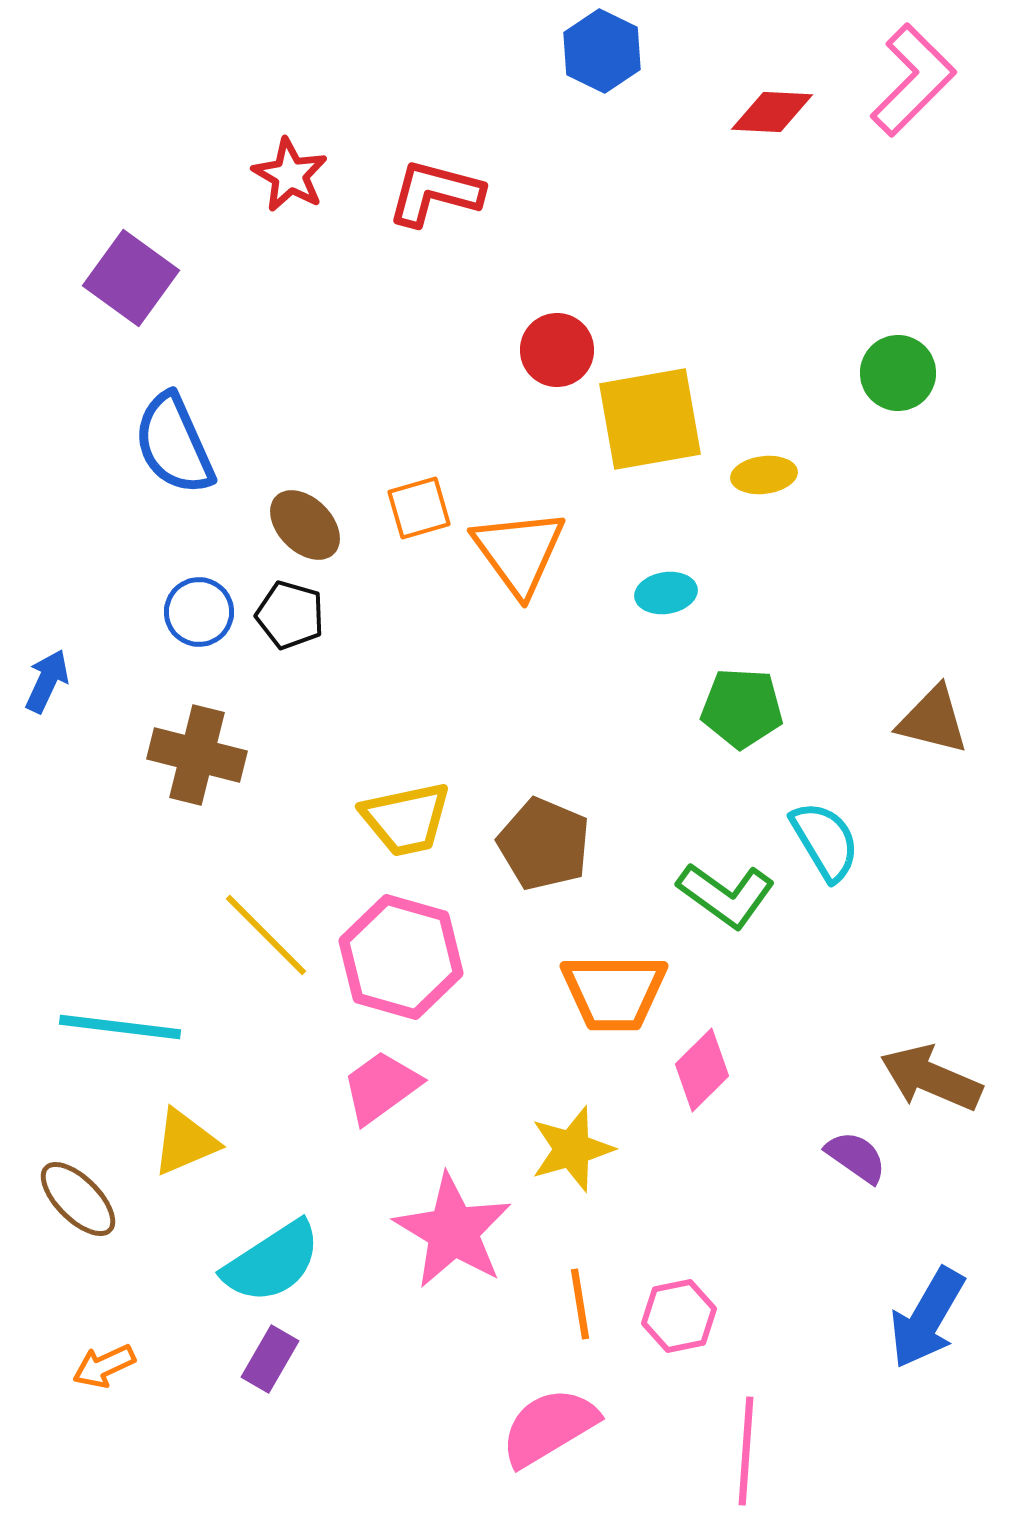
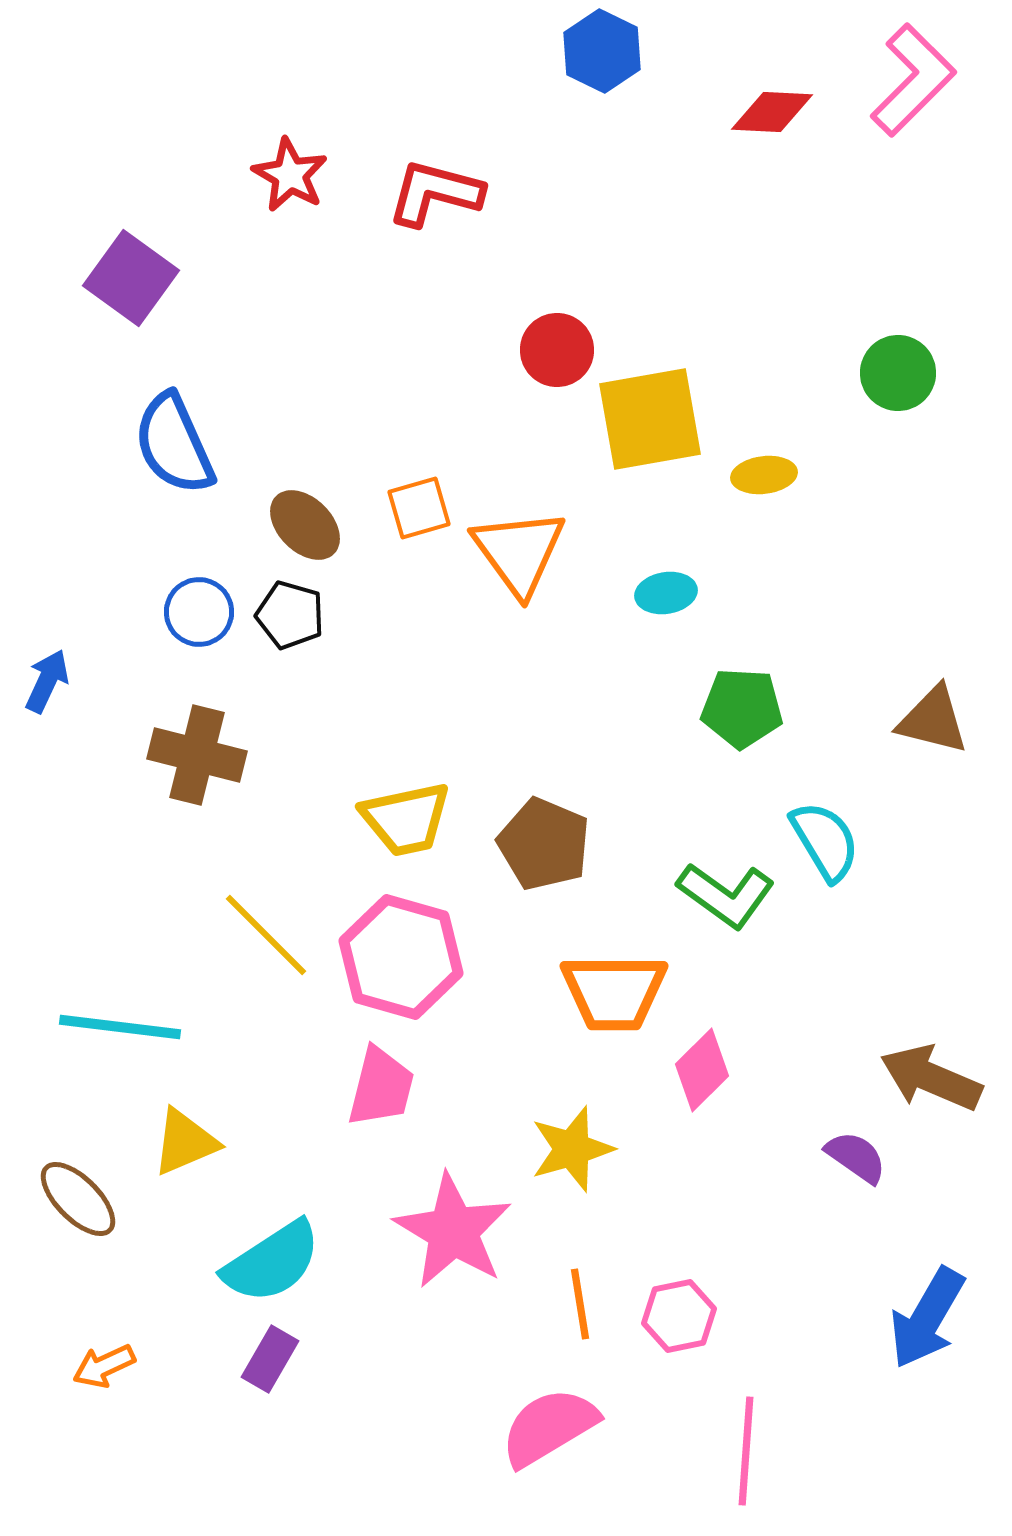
pink trapezoid at (381, 1087): rotated 140 degrees clockwise
